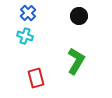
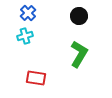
cyan cross: rotated 35 degrees counterclockwise
green L-shape: moved 3 px right, 7 px up
red rectangle: rotated 66 degrees counterclockwise
